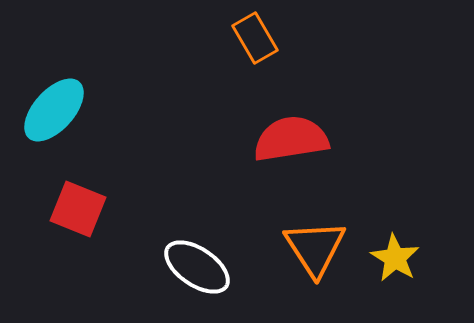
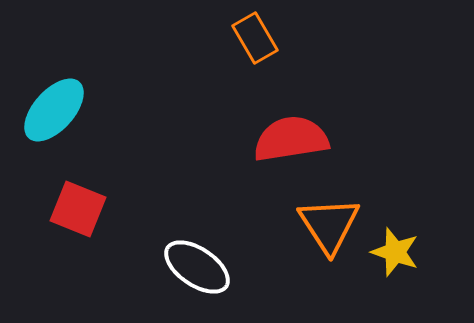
orange triangle: moved 14 px right, 23 px up
yellow star: moved 6 px up; rotated 12 degrees counterclockwise
